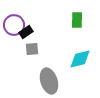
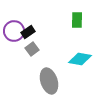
purple circle: moved 6 px down
black rectangle: moved 2 px right
gray square: rotated 32 degrees counterclockwise
cyan diamond: rotated 25 degrees clockwise
